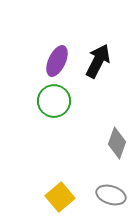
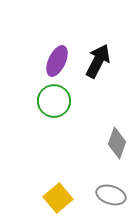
yellow square: moved 2 px left, 1 px down
